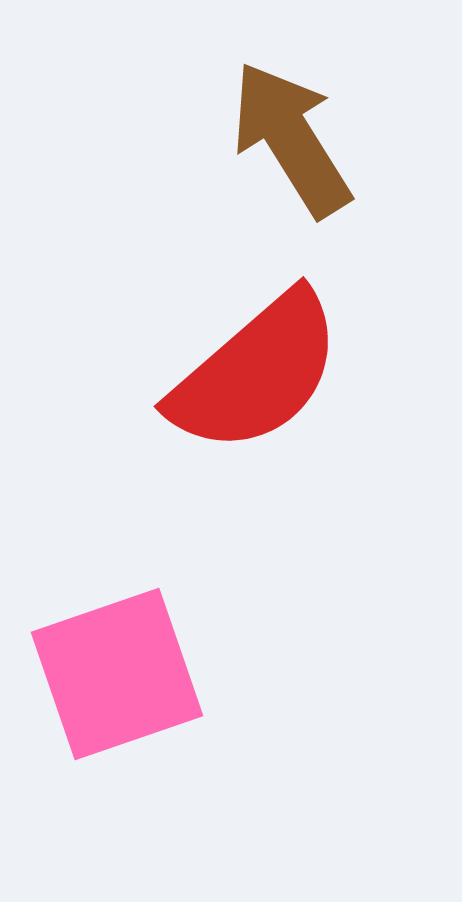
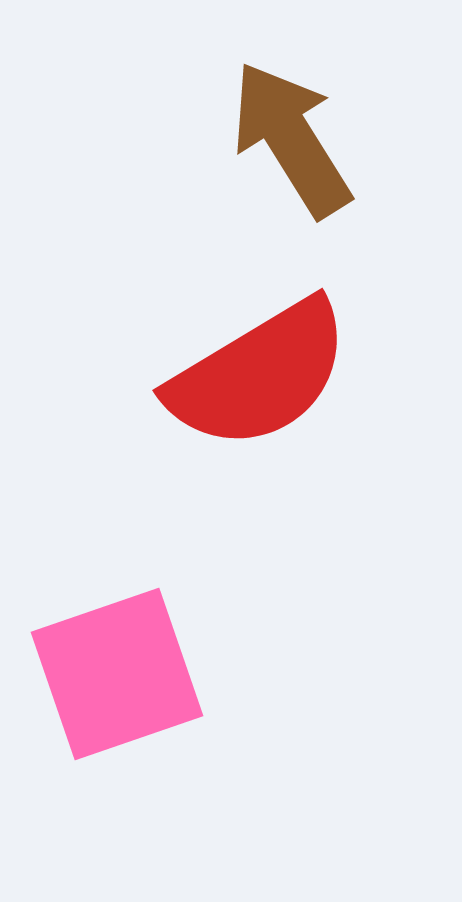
red semicircle: moved 3 px right, 2 px down; rotated 10 degrees clockwise
